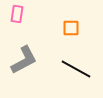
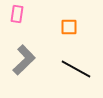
orange square: moved 2 px left, 1 px up
gray L-shape: rotated 16 degrees counterclockwise
